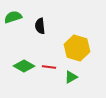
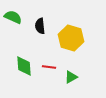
green semicircle: rotated 42 degrees clockwise
yellow hexagon: moved 6 px left, 10 px up
green diamond: rotated 55 degrees clockwise
